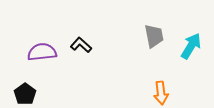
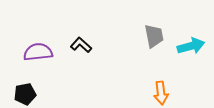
cyan arrow: rotated 44 degrees clockwise
purple semicircle: moved 4 px left
black pentagon: rotated 25 degrees clockwise
